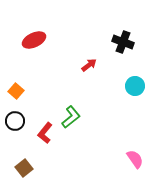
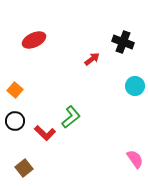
red arrow: moved 3 px right, 6 px up
orange square: moved 1 px left, 1 px up
red L-shape: rotated 85 degrees counterclockwise
